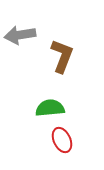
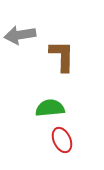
brown L-shape: rotated 20 degrees counterclockwise
